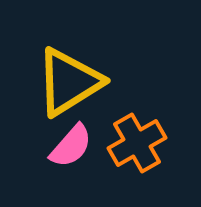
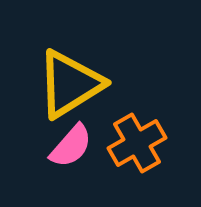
yellow triangle: moved 1 px right, 2 px down
